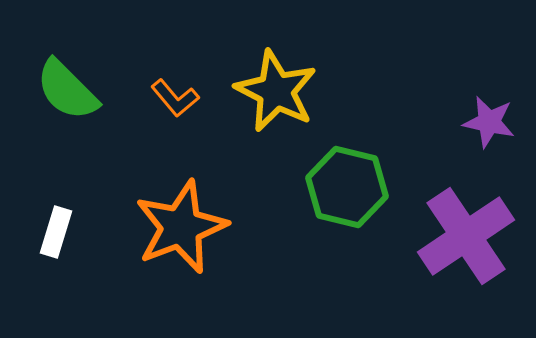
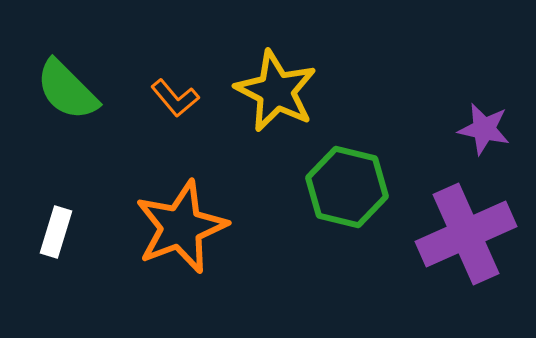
purple star: moved 5 px left, 7 px down
purple cross: moved 2 px up; rotated 10 degrees clockwise
